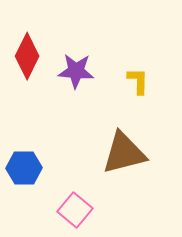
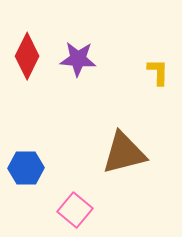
purple star: moved 2 px right, 12 px up
yellow L-shape: moved 20 px right, 9 px up
blue hexagon: moved 2 px right
